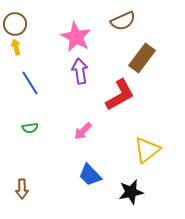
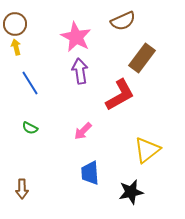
green semicircle: rotated 35 degrees clockwise
blue trapezoid: moved 2 px up; rotated 40 degrees clockwise
